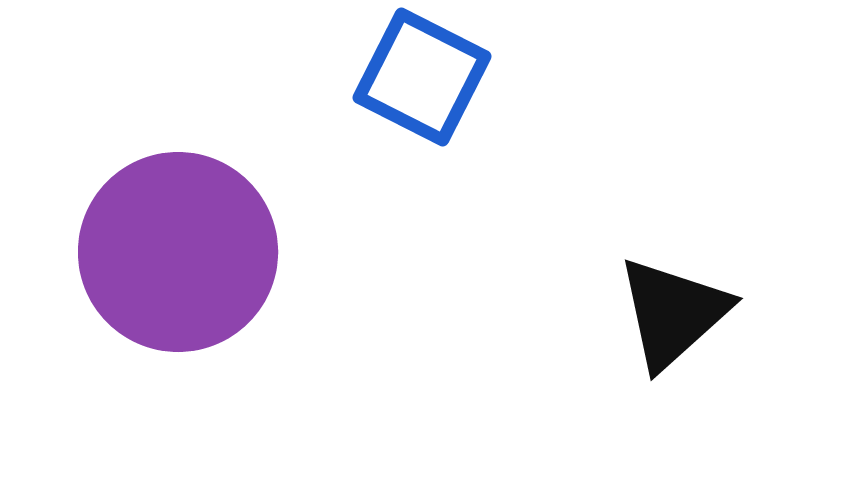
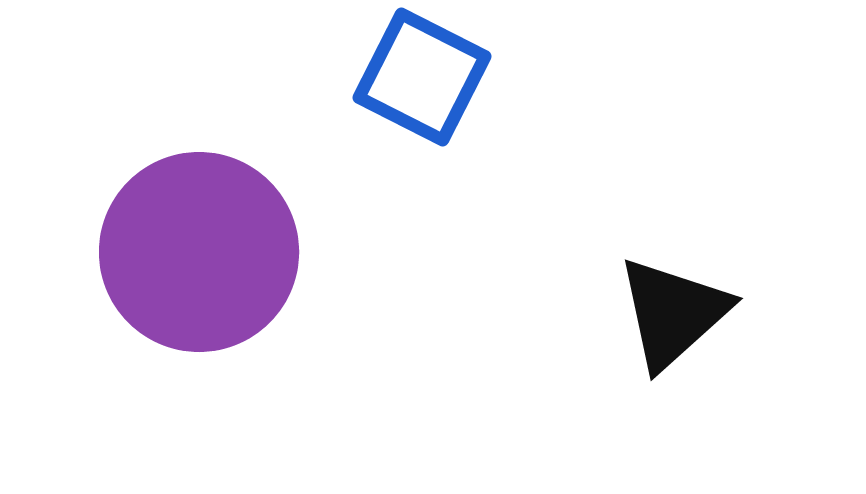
purple circle: moved 21 px right
